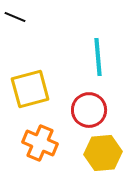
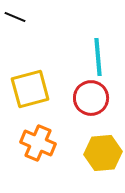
red circle: moved 2 px right, 12 px up
orange cross: moved 2 px left
